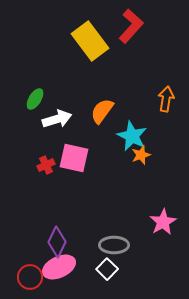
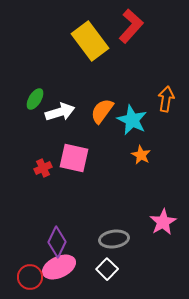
white arrow: moved 3 px right, 7 px up
cyan star: moved 16 px up
orange star: rotated 24 degrees counterclockwise
red cross: moved 3 px left, 3 px down
gray ellipse: moved 6 px up; rotated 8 degrees counterclockwise
